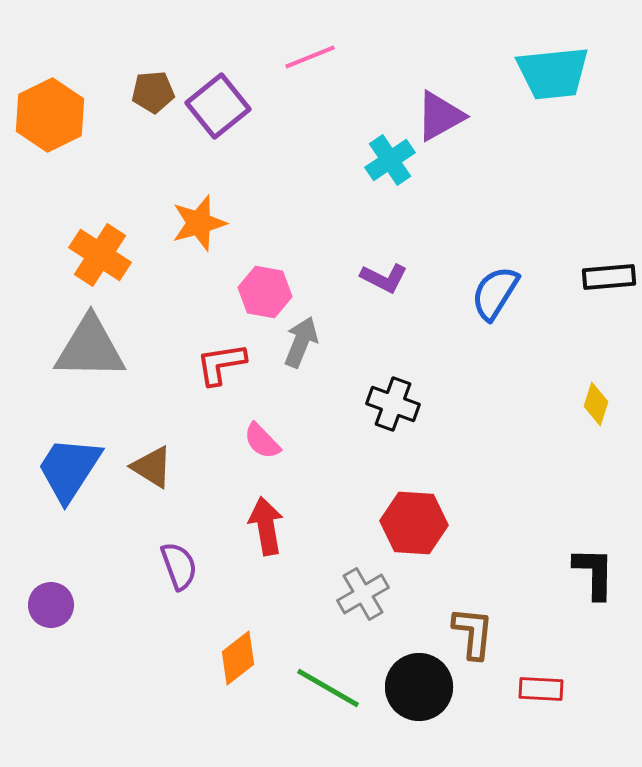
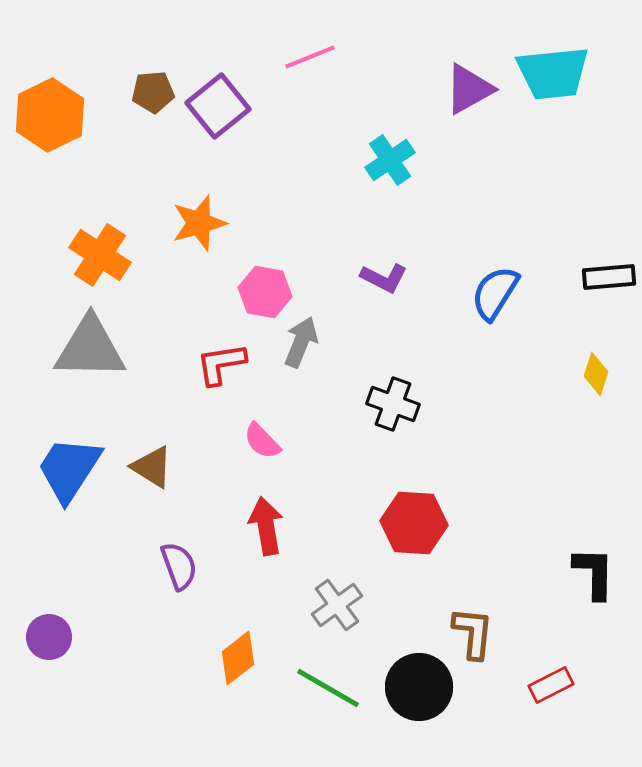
purple triangle: moved 29 px right, 27 px up
yellow diamond: moved 30 px up
gray cross: moved 26 px left, 11 px down; rotated 6 degrees counterclockwise
purple circle: moved 2 px left, 32 px down
red rectangle: moved 10 px right, 4 px up; rotated 30 degrees counterclockwise
